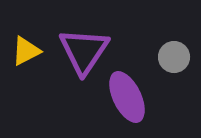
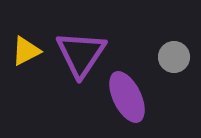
purple triangle: moved 3 px left, 3 px down
